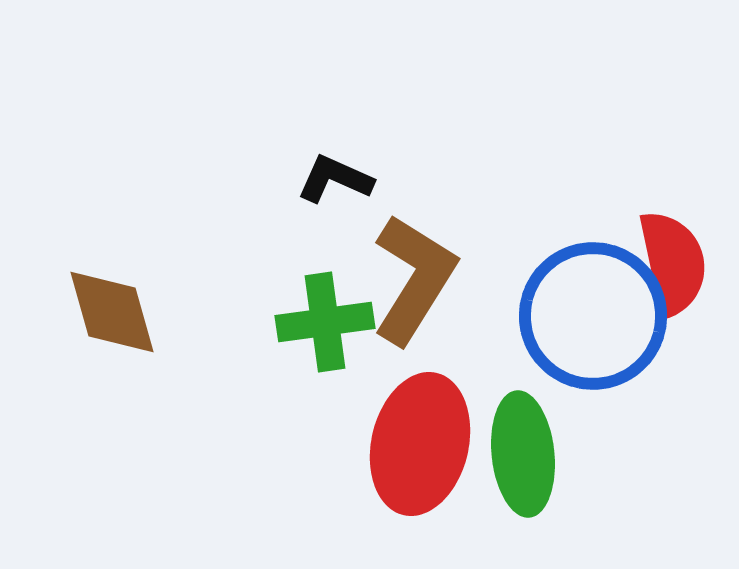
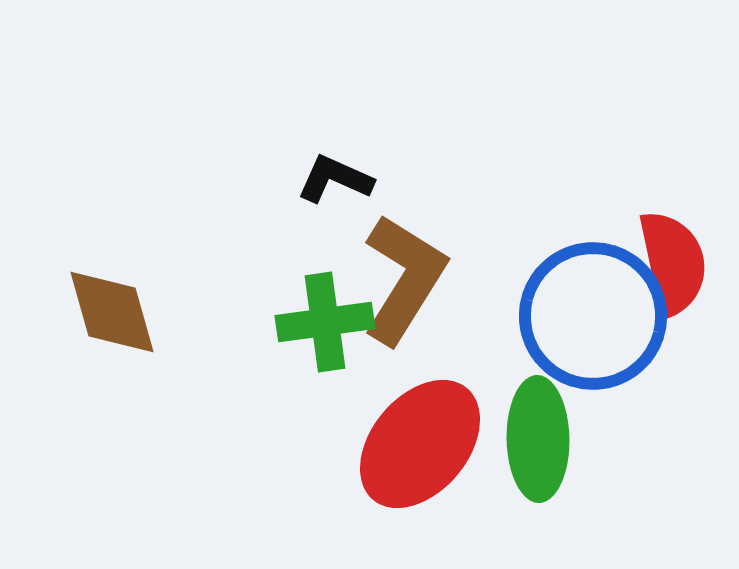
brown L-shape: moved 10 px left
red ellipse: rotated 27 degrees clockwise
green ellipse: moved 15 px right, 15 px up; rotated 5 degrees clockwise
